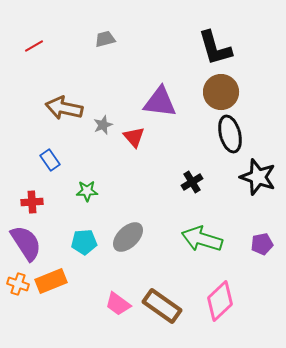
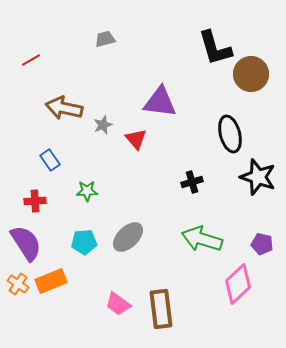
red line: moved 3 px left, 14 px down
brown circle: moved 30 px right, 18 px up
red triangle: moved 2 px right, 2 px down
black cross: rotated 15 degrees clockwise
red cross: moved 3 px right, 1 px up
purple pentagon: rotated 25 degrees clockwise
orange cross: rotated 15 degrees clockwise
pink diamond: moved 18 px right, 17 px up
brown rectangle: moved 1 px left, 3 px down; rotated 48 degrees clockwise
